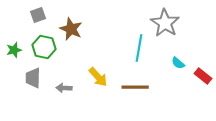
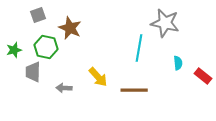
gray star: rotated 20 degrees counterclockwise
brown star: moved 1 px left, 1 px up
green hexagon: moved 2 px right
cyan semicircle: rotated 136 degrees counterclockwise
gray trapezoid: moved 6 px up
brown line: moved 1 px left, 3 px down
